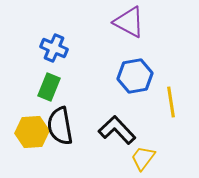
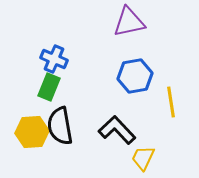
purple triangle: rotated 40 degrees counterclockwise
blue cross: moved 11 px down
yellow trapezoid: rotated 12 degrees counterclockwise
